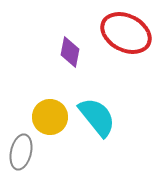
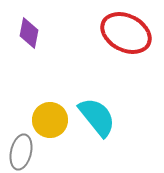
purple diamond: moved 41 px left, 19 px up
yellow circle: moved 3 px down
